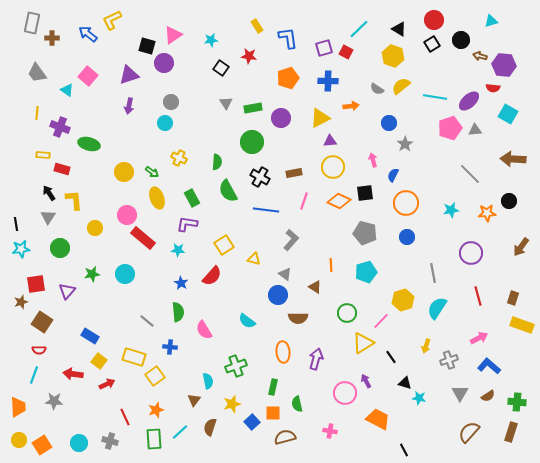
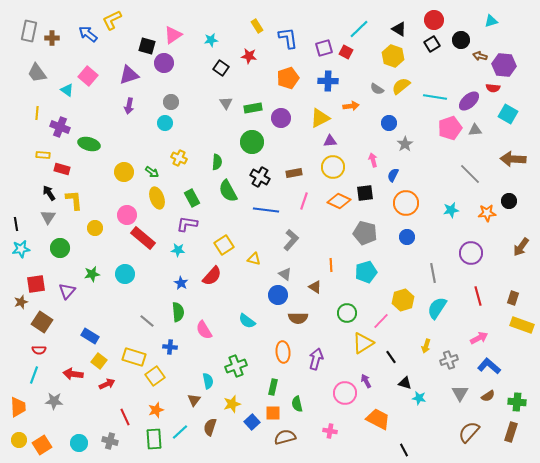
gray rectangle at (32, 23): moved 3 px left, 8 px down
